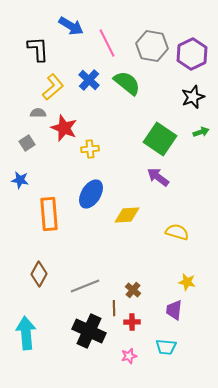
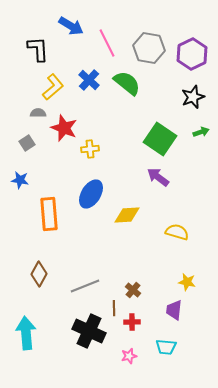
gray hexagon: moved 3 px left, 2 px down
